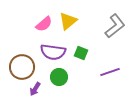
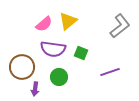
gray L-shape: moved 5 px right
purple semicircle: moved 3 px up
purple arrow: rotated 24 degrees counterclockwise
